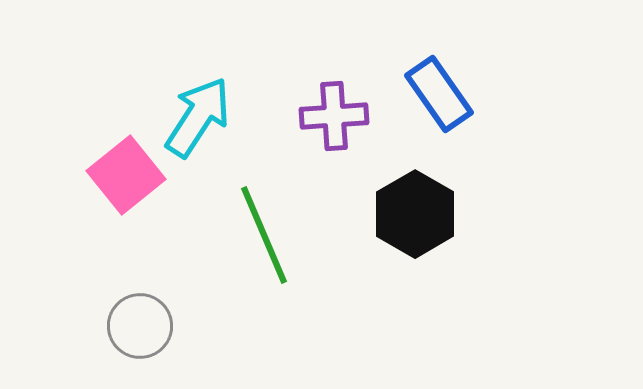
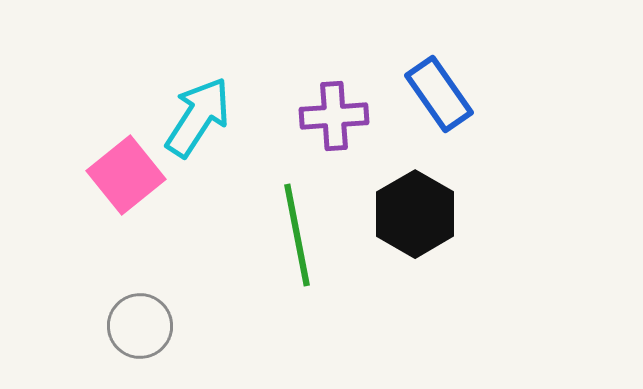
green line: moved 33 px right; rotated 12 degrees clockwise
